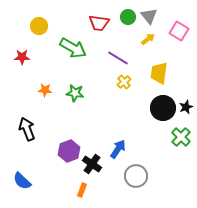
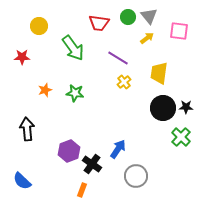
pink square: rotated 24 degrees counterclockwise
yellow arrow: moved 1 px left, 1 px up
green arrow: rotated 24 degrees clockwise
orange star: rotated 24 degrees counterclockwise
black star: rotated 24 degrees clockwise
black arrow: rotated 15 degrees clockwise
